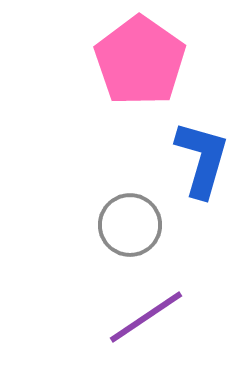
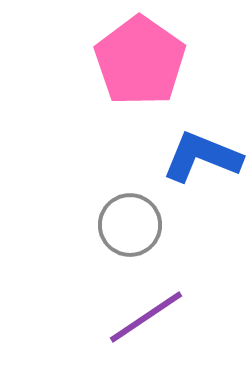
blue L-shape: moved 2 px up; rotated 84 degrees counterclockwise
